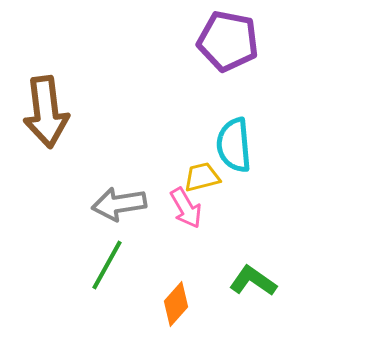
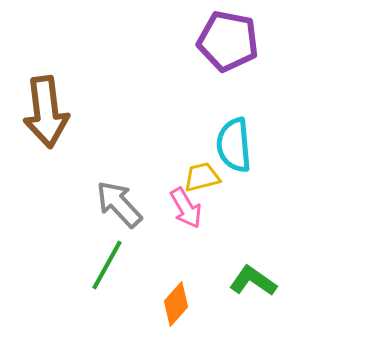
gray arrow: rotated 56 degrees clockwise
